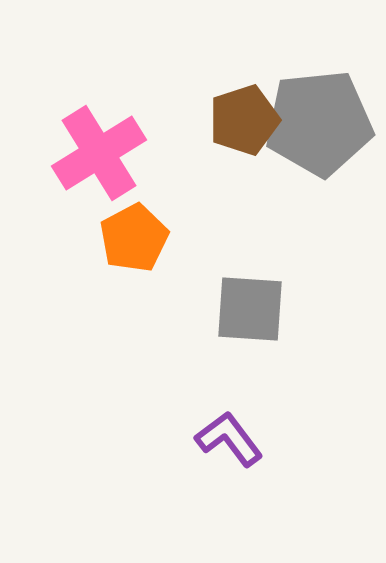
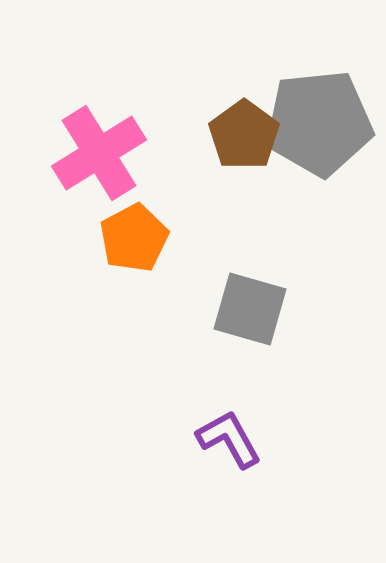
brown pentagon: moved 15 px down; rotated 18 degrees counterclockwise
gray square: rotated 12 degrees clockwise
purple L-shape: rotated 8 degrees clockwise
